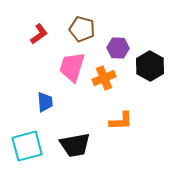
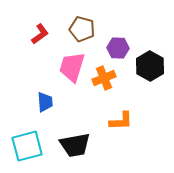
red L-shape: moved 1 px right
